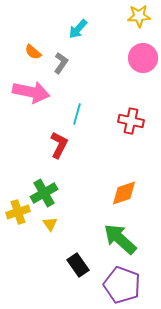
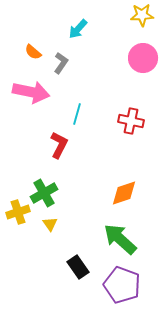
yellow star: moved 3 px right, 1 px up
black rectangle: moved 2 px down
